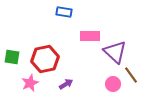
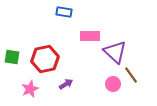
pink star: moved 6 px down
